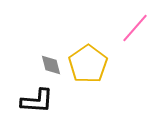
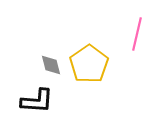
pink line: moved 2 px right, 6 px down; rotated 28 degrees counterclockwise
yellow pentagon: moved 1 px right
